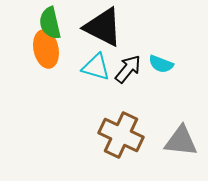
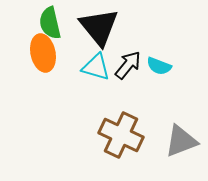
black triangle: moved 4 px left; rotated 24 degrees clockwise
orange ellipse: moved 3 px left, 4 px down
cyan semicircle: moved 2 px left, 2 px down
black arrow: moved 4 px up
gray triangle: rotated 27 degrees counterclockwise
